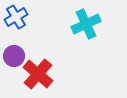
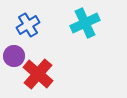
blue cross: moved 12 px right, 8 px down
cyan cross: moved 1 px left, 1 px up
